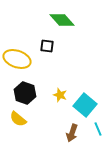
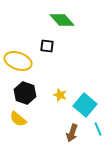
yellow ellipse: moved 1 px right, 2 px down
